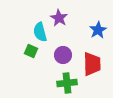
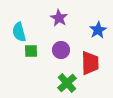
cyan semicircle: moved 21 px left
green square: rotated 24 degrees counterclockwise
purple circle: moved 2 px left, 5 px up
red trapezoid: moved 2 px left, 1 px up
green cross: rotated 36 degrees counterclockwise
